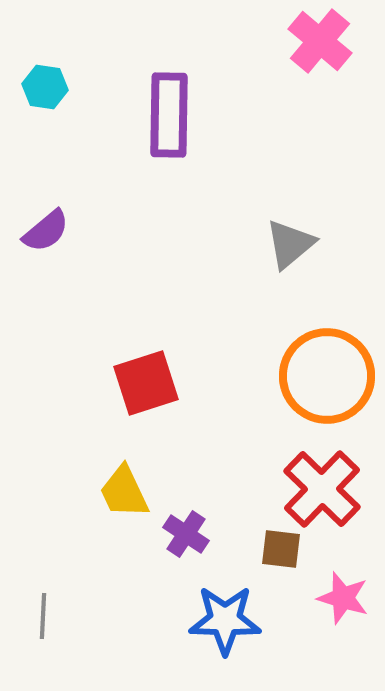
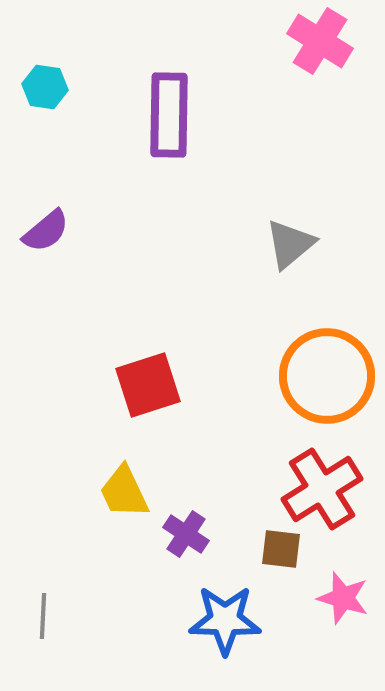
pink cross: rotated 8 degrees counterclockwise
red square: moved 2 px right, 2 px down
red cross: rotated 14 degrees clockwise
